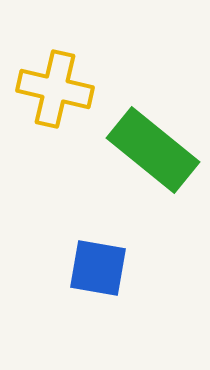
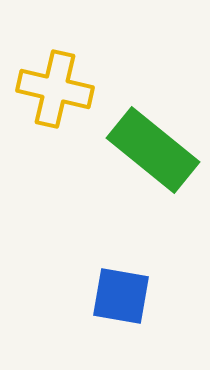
blue square: moved 23 px right, 28 px down
